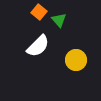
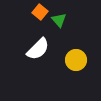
orange square: moved 1 px right
white semicircle: moved 3 px down
